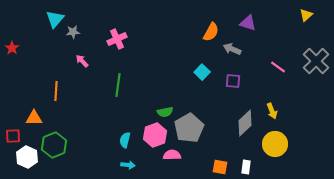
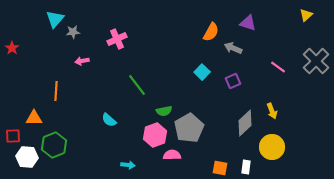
gray arrow: moved 1 px right, 1 px up
pink arrow: rotated 56 degrees counterclockwise
purple square: rotated 28 degrees counterclockwise
green line: moved 19 px right; rotated 45 degrees counterclockwise
green semicircle: moved 1 px left, 1 px up
cyan semicircle: moved 16 px left, 20 px up; rotated 63 degrees counterclockwise
yellow circle: moved 3 px left, 3 px down
white hexagon: rotated 20 degrees counterclockwise
orange square: moved 1 px down
